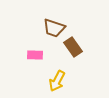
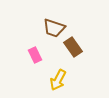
pink rectangle: rotated 63 degrees clockwise
yellow arrow: moved 1 px right, 1 px up
